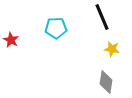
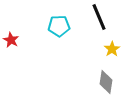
black line: moved 3 px left
cyan pentagon: moved 3 px right, 2 px up
yellow star: rotated 28 degrees clockwise
